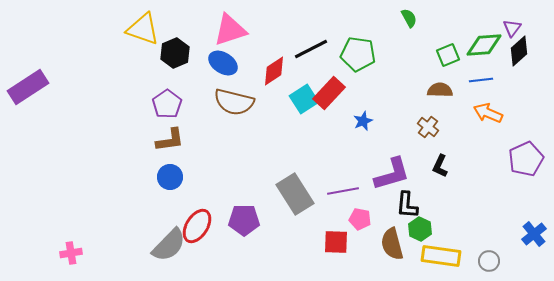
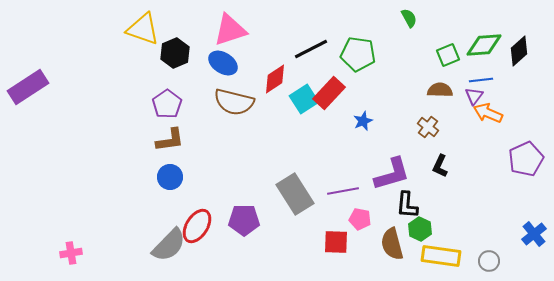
purple triangle at (512, 28): moved 38 px left, 68 px down
red diamond at (274, 71): moved 1 px right, 8 px down
